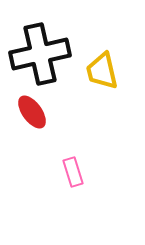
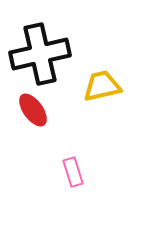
yellow trapezoid: moved 15 px down; rotated 90 degrees clockwise
red ellipse: moved 1 px right, 2 px up
